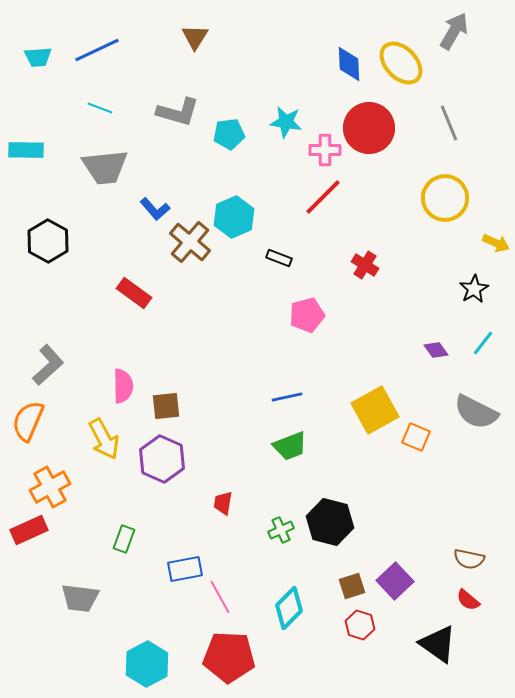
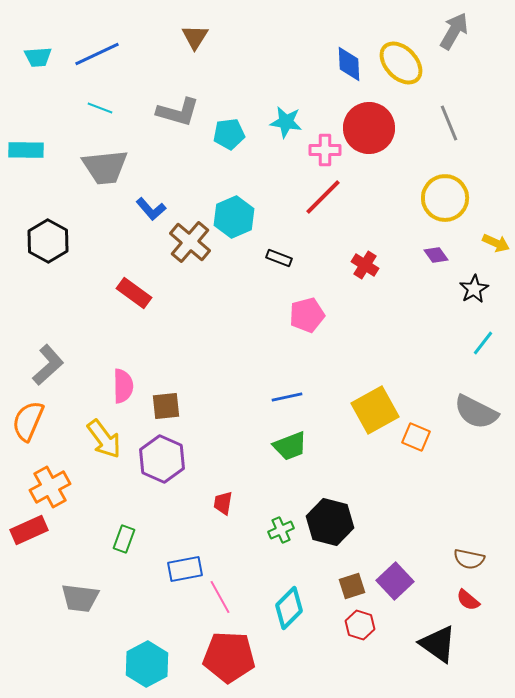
blue line at (97, 50): moved 4 px down
blue L-shape at (155, 209): moved 4 px left
purple diamond at (436, 350): moved 95 px up
yellow arrow at (104, 439): rotated 9 degrees counterclockwise
